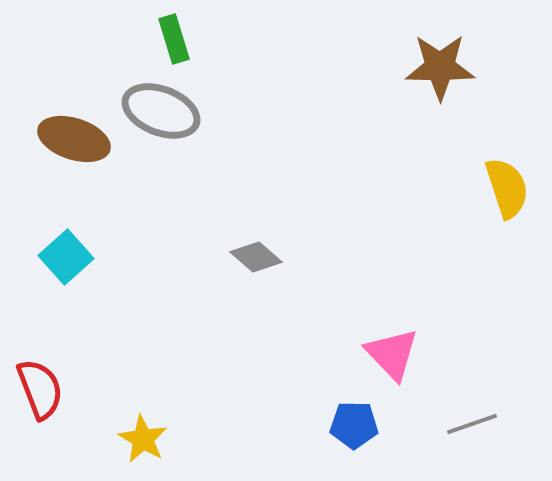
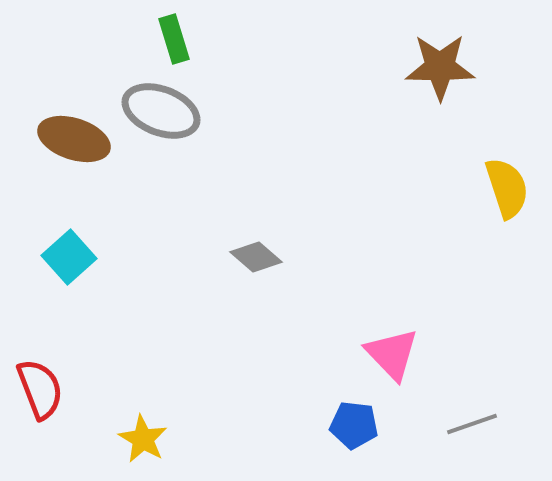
cyan square: moved 3 px right
blue pentagon: rotated 6 degrees clockwise
